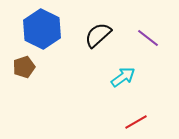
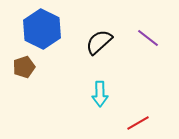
black semicircle: moved 1 px right, 7 px down
cyan arrow: moved 23 px left, 17 px down; rotated 125 degrees clockwise
red line: moved 2 px right, 1 px down
